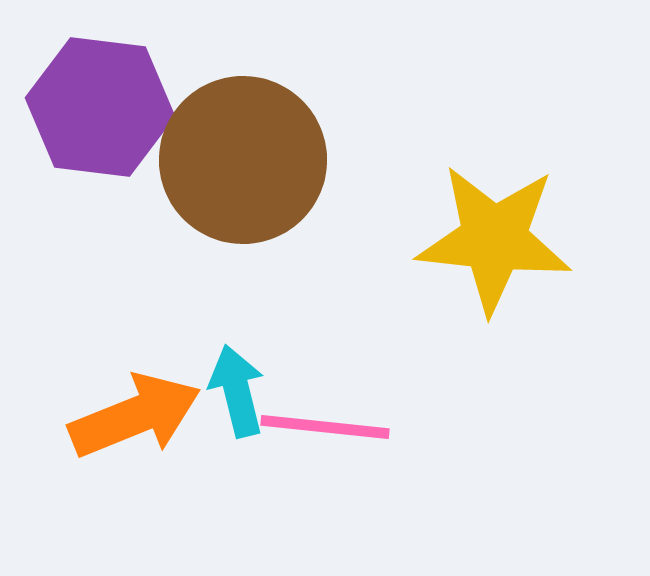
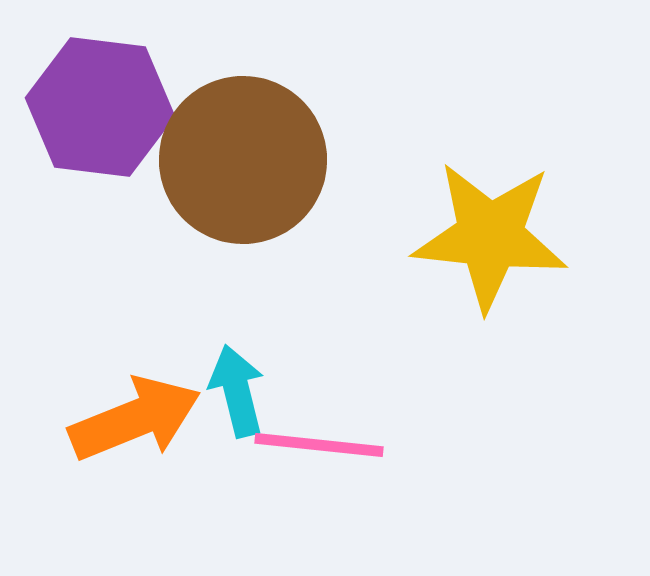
yellow star: moved 4 px left, 3 px up
orange arrow: moved 3 px down
pink line: moved 6 px left, 18 px down
